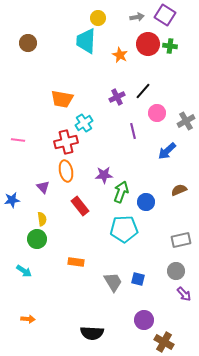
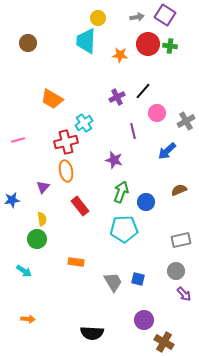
orange star: rotated 21 degrees counterclockwise
orange trapezoid: moved 10 px left; rotated 20 degrees clockwise
pink line: rotated 24 degrees counterclockwise
purple star: moved 10 px right, 15 px up; rotated 18 degrees clockwise
purple triangle: rotated 24 degrees clockwise
